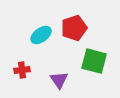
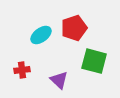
purple triangle: rotated 12 degrees counterclockwise
